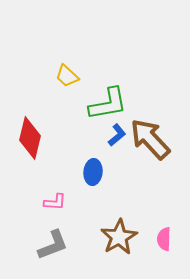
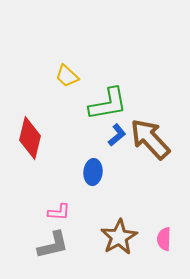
pink L-shape: moved 4 px right, 10 px down
gray L-shape: rotated 8 degrees clockwise
